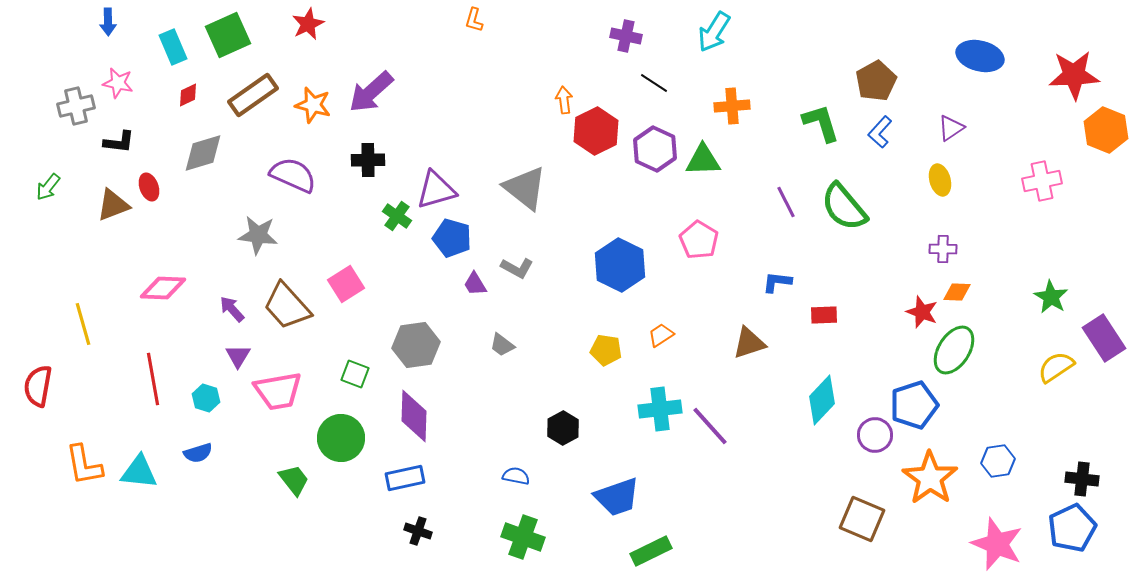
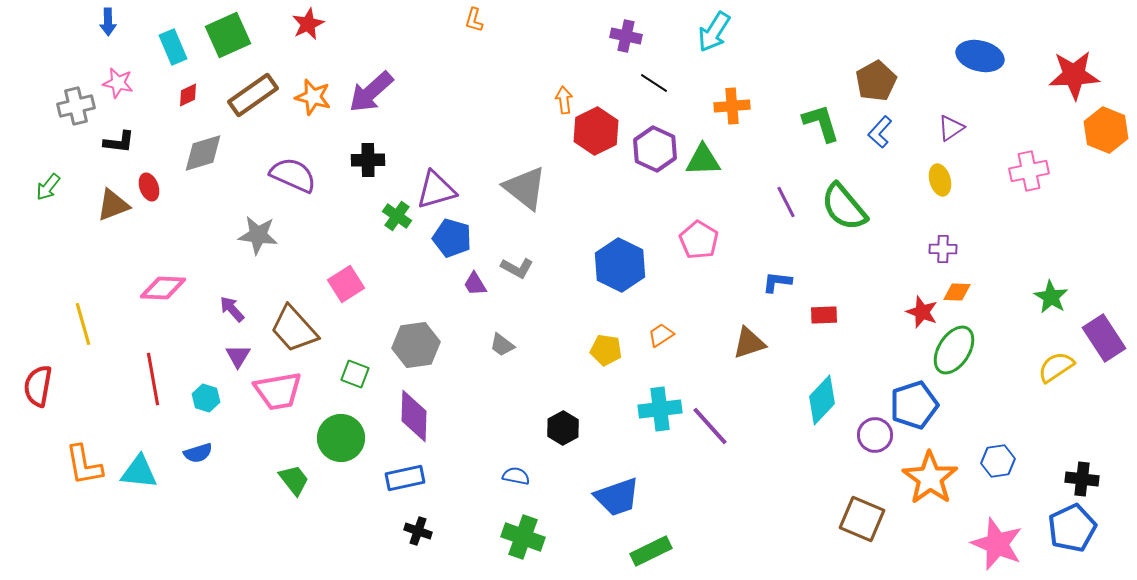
orange star at (313, 105): moved 8 px up
pink cross at (1042, 181): moved 13 px left, 10 px up
brown trapezoid at (287, 306): moved 7 px right, 23 px down
